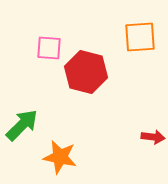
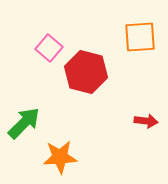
pink square: rotated 36 degrees clockwise
green arrow: moved 2 px right, 2 px up
red arrow: moved 7 px left, 16 px up
orange star: rotated 16 degrees counterclockwise
